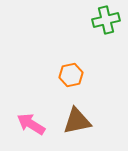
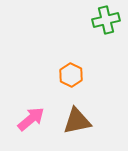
orange hexagon: rotated 20 degrees counterclockwise
pink arrow: moved 5 px up; rotated 108 degrees clockwise
